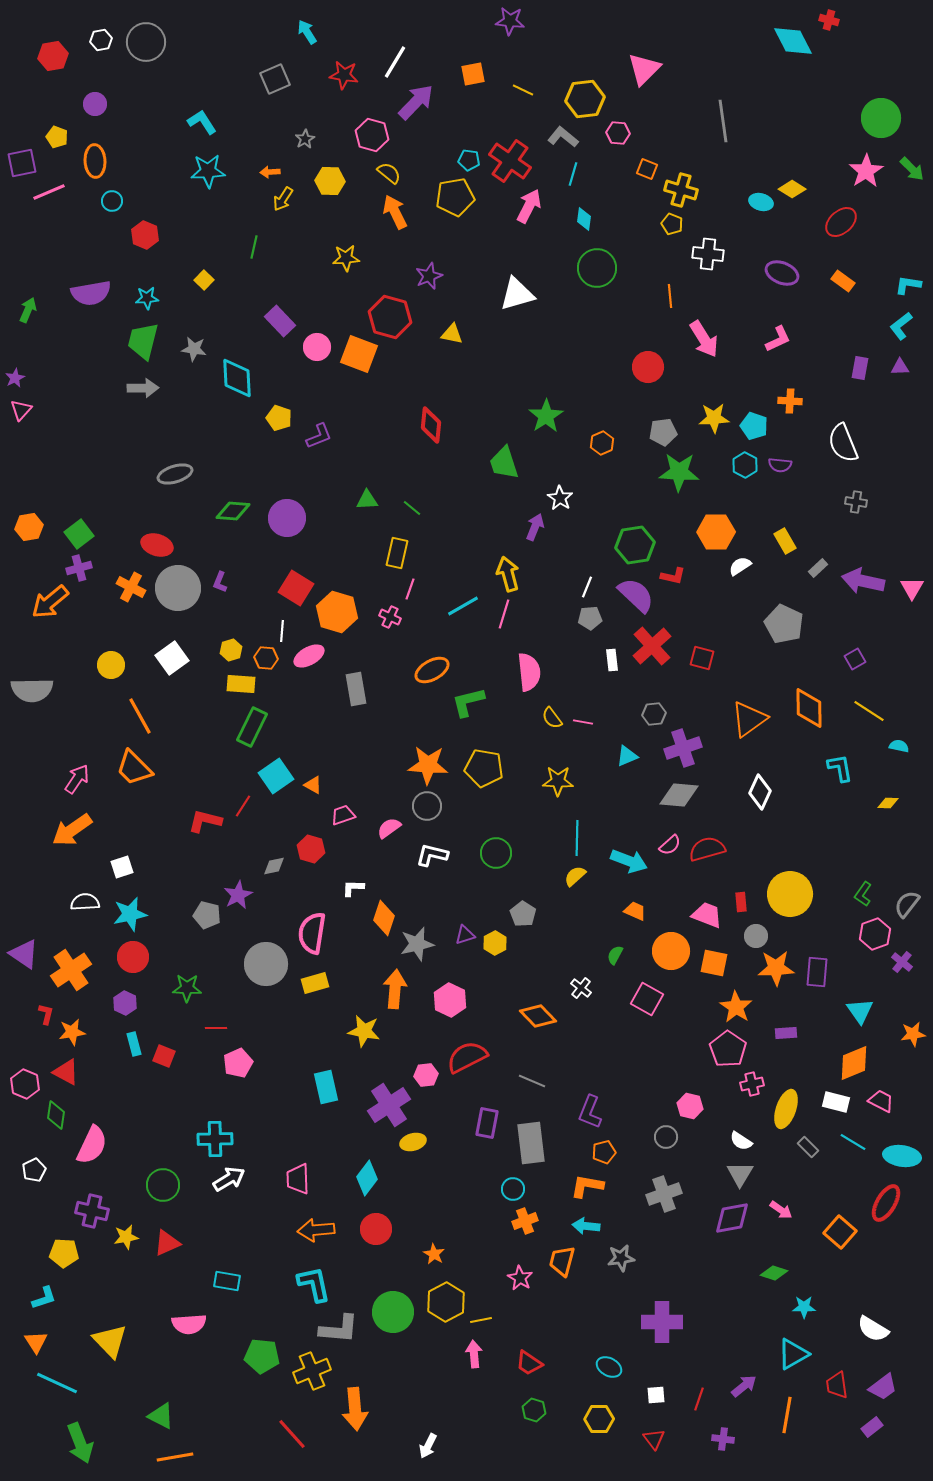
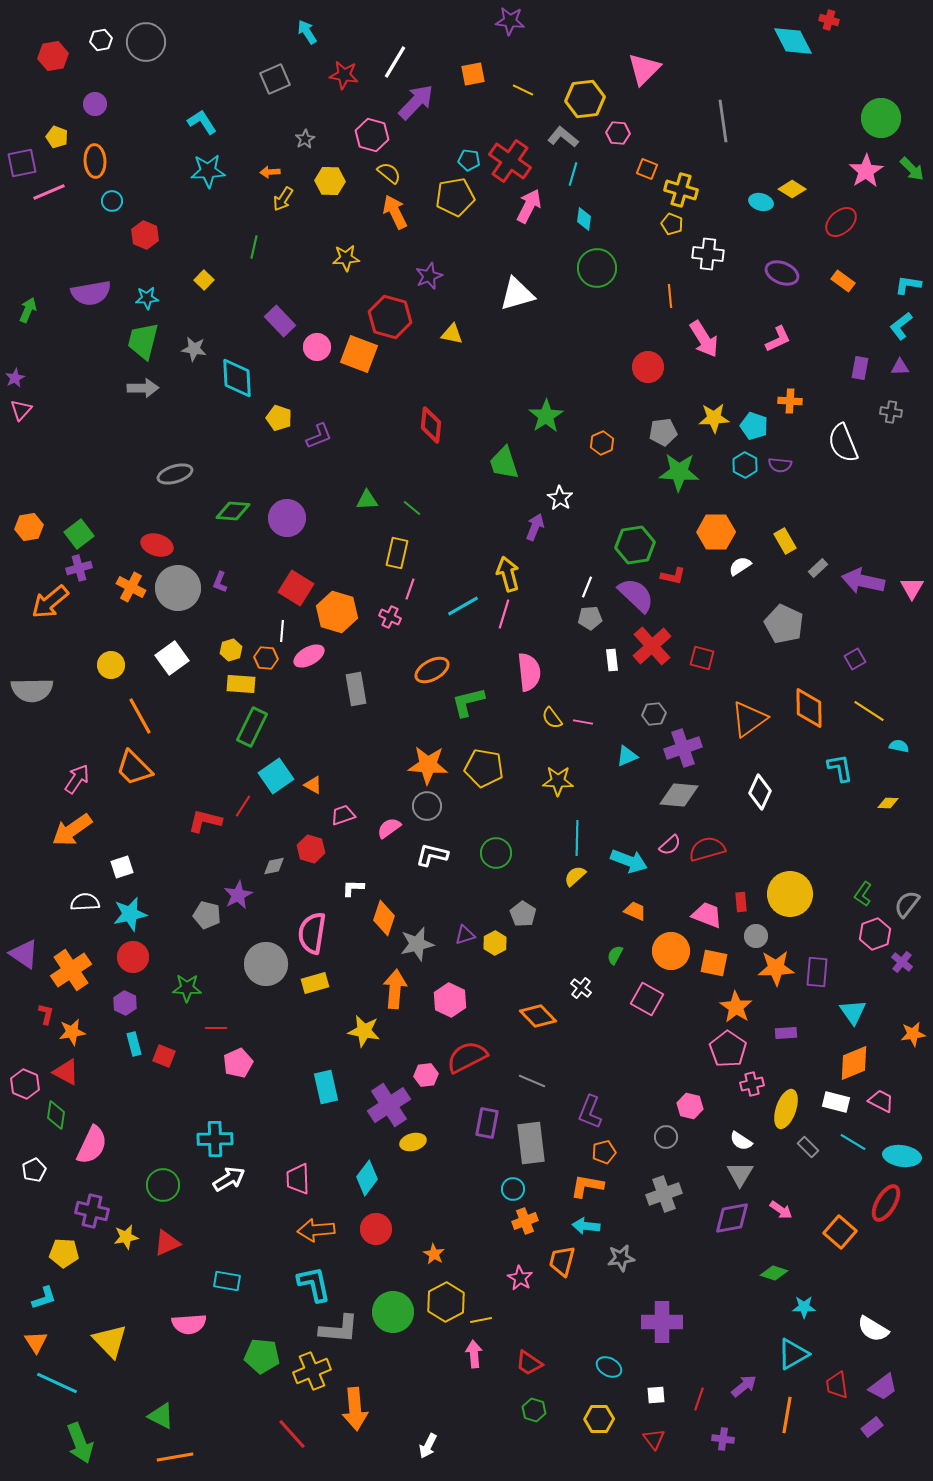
gray cross at (856, 502): moved 35 px right, 90 px up
cyan triangle at (860, 1011): moved 7 px left, 1 px down
